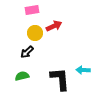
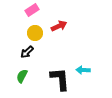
pink rectangle: rotated 24 degrees counterclockwise
red arrow: moved 5 px right
green semicircle: rotated 48 degrees counterclockwise
